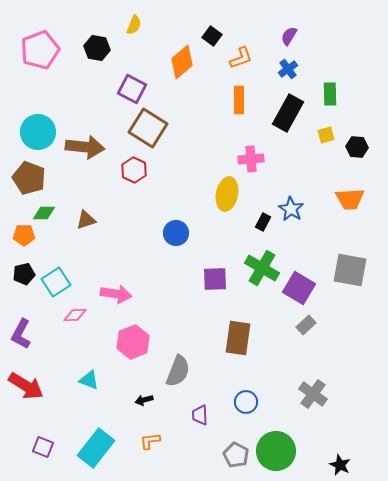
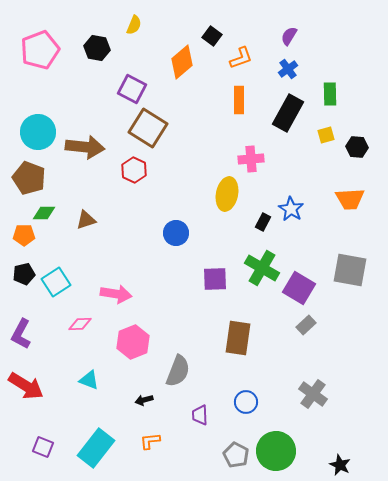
pink diamond at (75, 315): moved 5 px right, 9 px down
